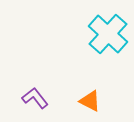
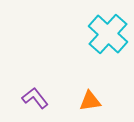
orange triangle: rotated 35 degrees counterclockwise
